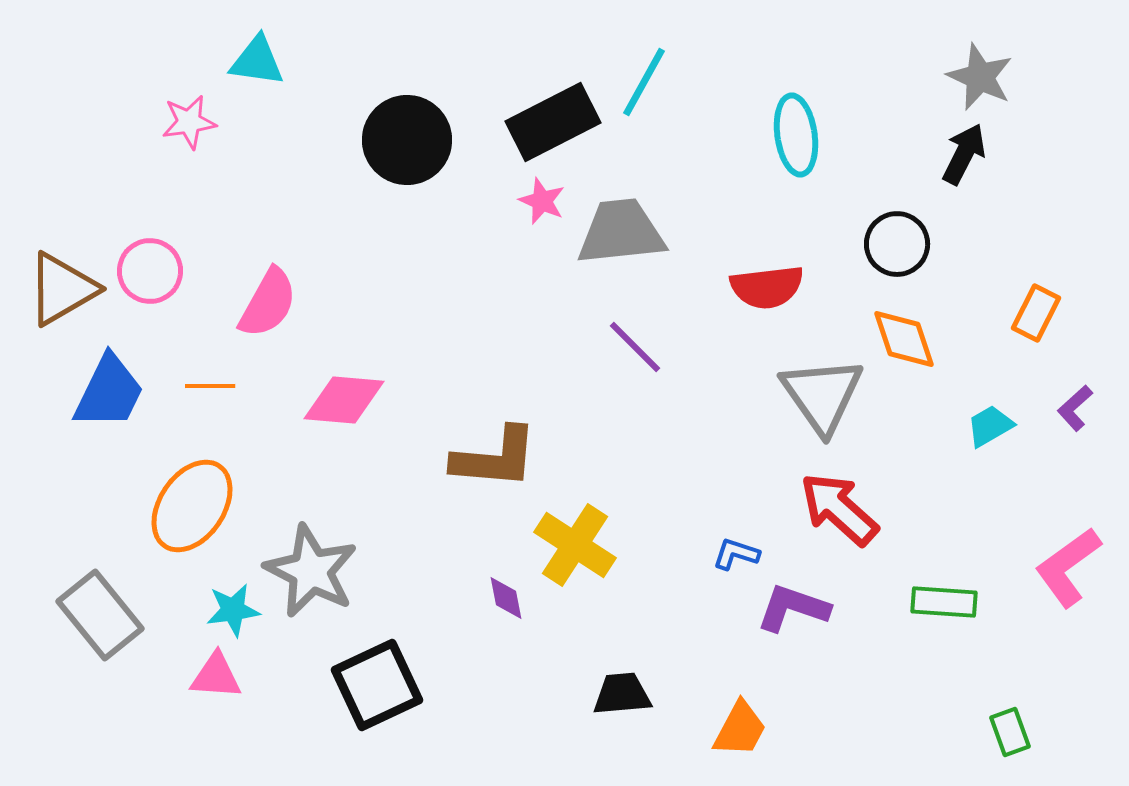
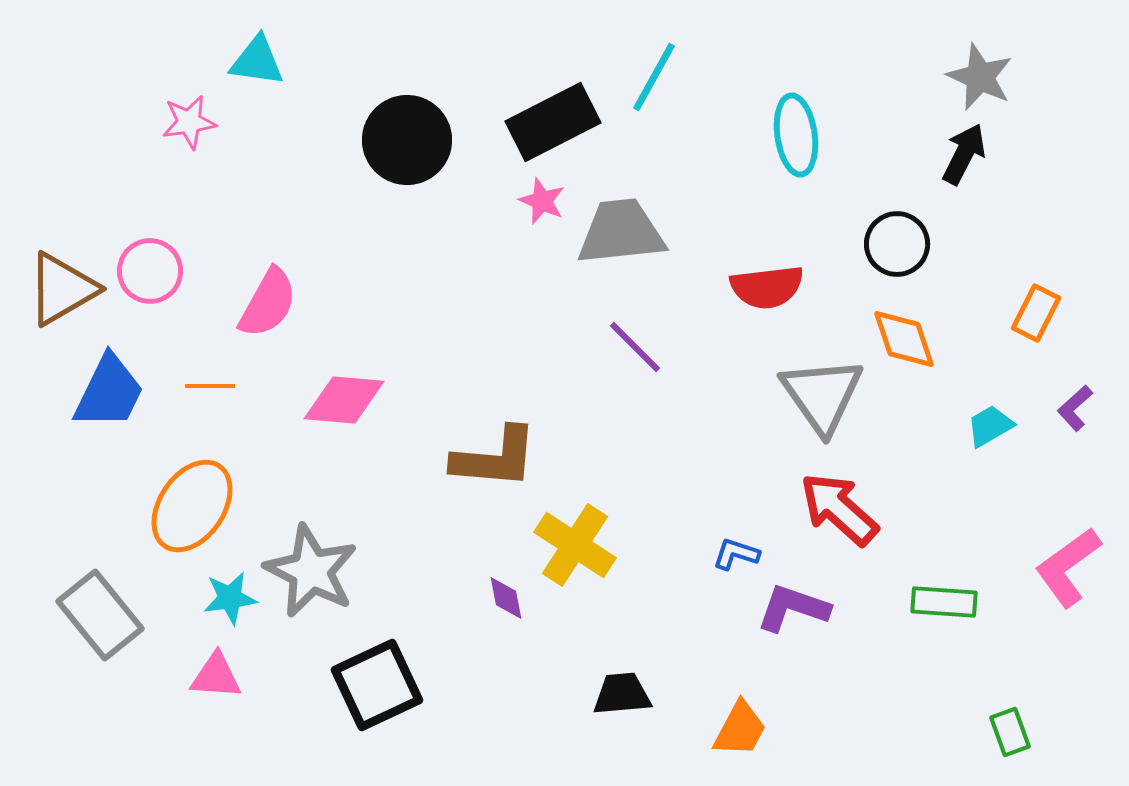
cyan line at (644, 82): moved 10 px right, 5 px up
cyan star at (233, 610): moved 3 px left, 12 px up
